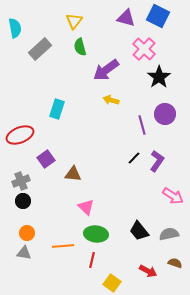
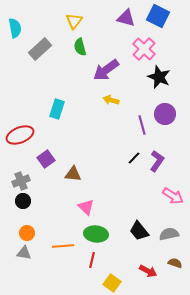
black star: rotated 15 degrees counterclockwise
